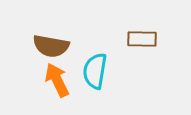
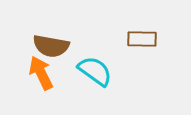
cyan semicircle: rotated 117 degrees clockwise
orange arrow: moved 16 px left, 7 px up
